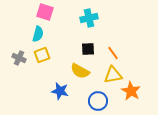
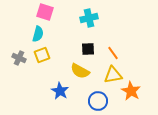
blue star: rotated 18 degrees clockwise
